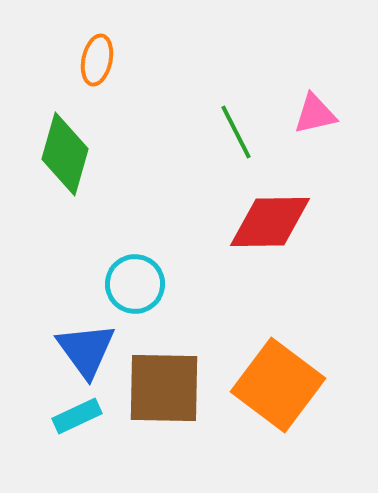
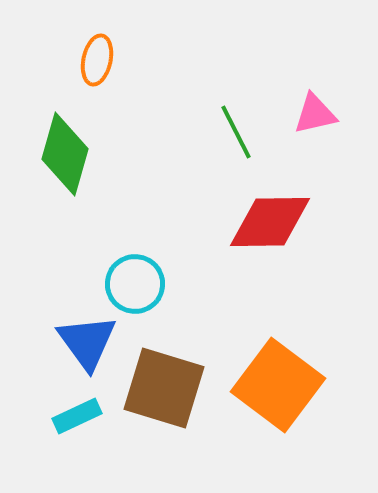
blue triangle: moved 1 px right, 8 px up
brown square: rotated 16 degrees clockwise
